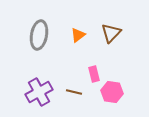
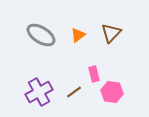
gray ellipse: moved 2 px right; rotated 68 degrees counterclockwise
brown line: rotated 49 degrees counterclockwise
